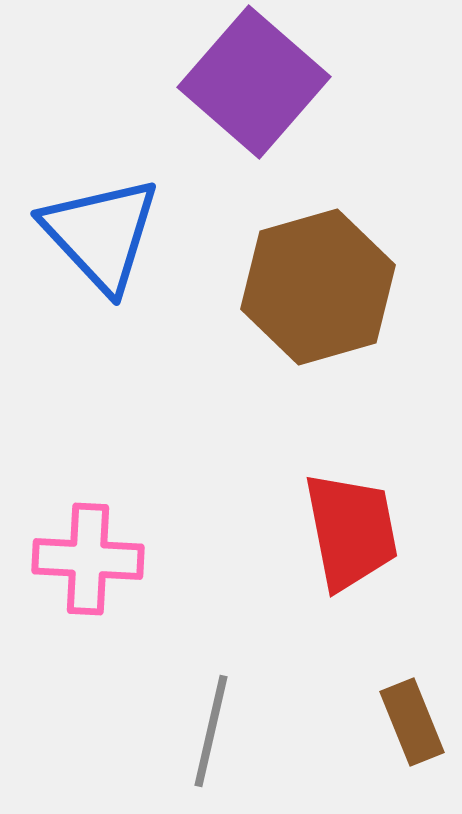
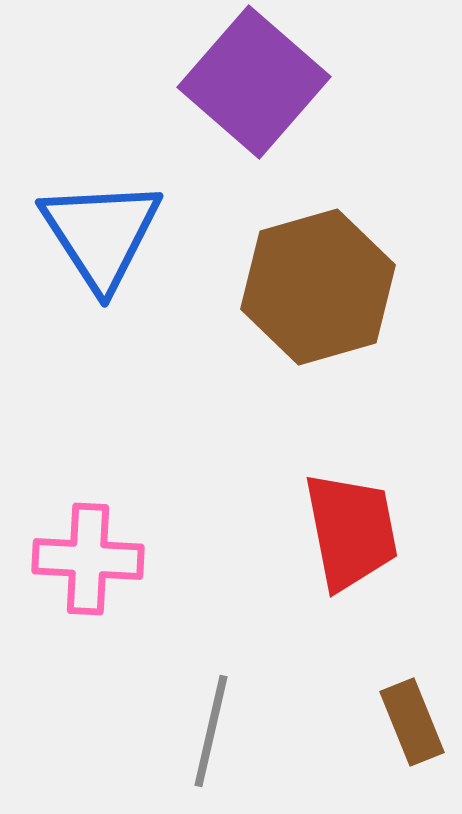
blue triangle: rotated 10 degrees clockwise
